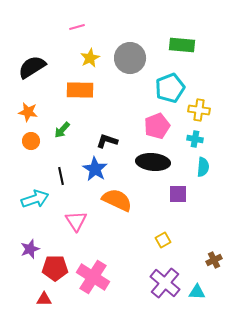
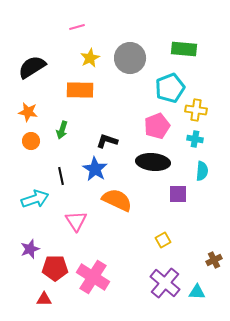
green rectangle: moved 2 px right, 4 px down
yellow cross: moved 3 px left
green arrow: rotated 24 degrees counterclockwise
cyan semicircle: moved 1 px left, 4 px down
